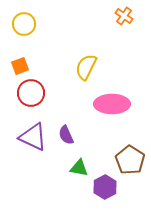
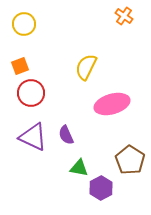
pink ellipse: rotated 16 degrees counterclockwise
purple hexagon: moved 4 px left, 1 px down
